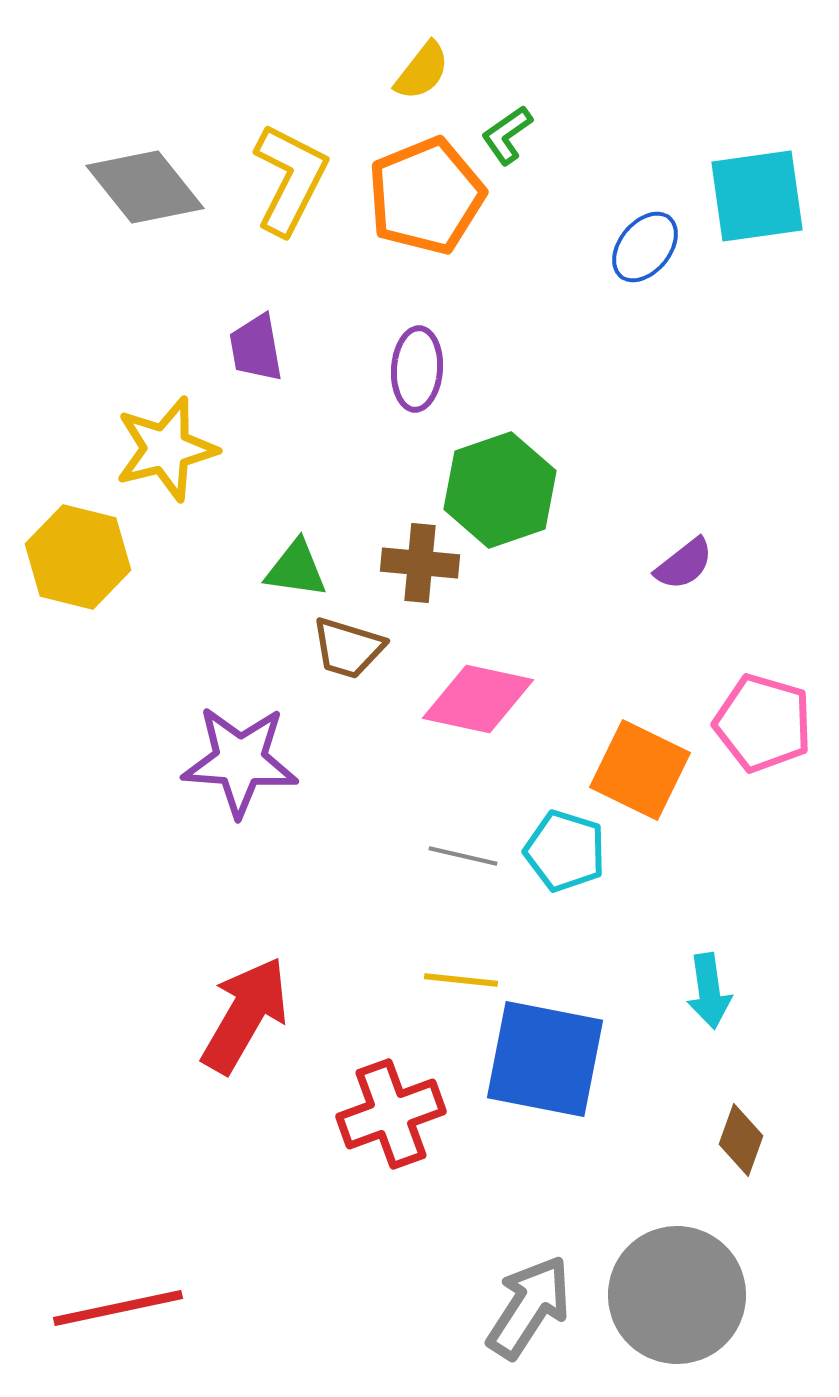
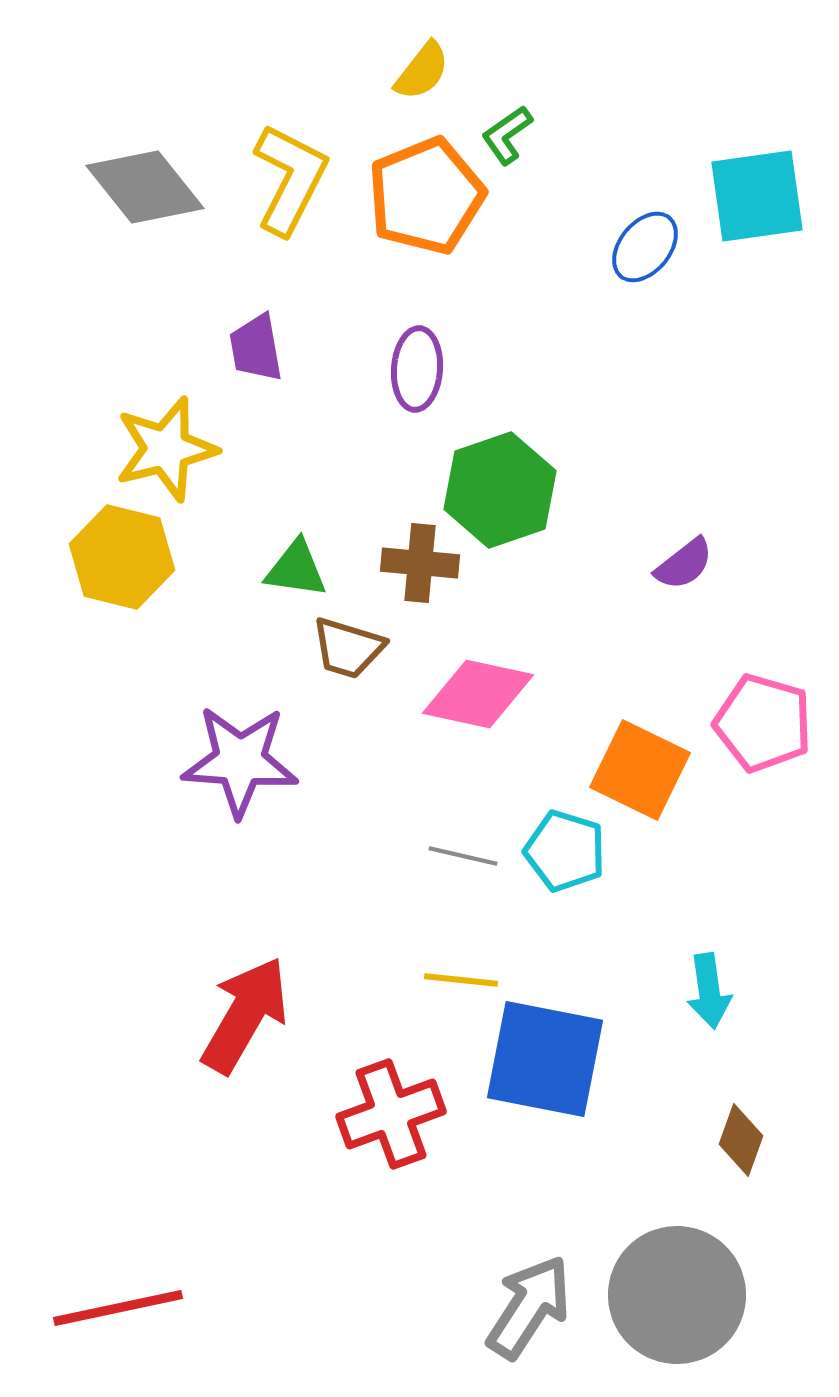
yellow hexagon: moved 44 px right
pink diamond: moved 5 px up
